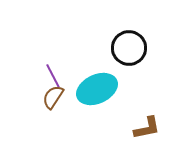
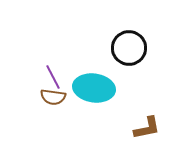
purple line: moved 1 px down
cyan ellipse: moved 3 px left, 1 px up; rotated 33 degrees clockwise
brown semicircle: rotated 115 degrees counterclockwise
